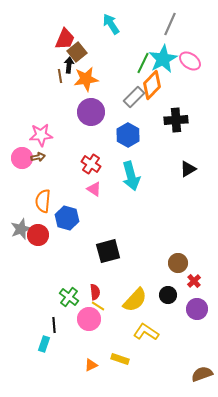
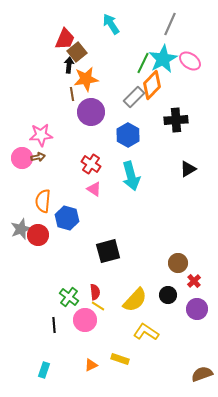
brown line at (60, 76): moved 12 px right, 18 px down
pink circle at (89, 319): moved 4 px left, 1 px down
cyan rectangle at (44, 344): moved 26 px down
